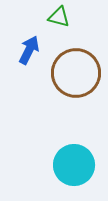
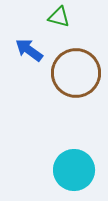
blue arrow: rotated 80 degrees counterclockwise
cyan circle: moved 5 px down
